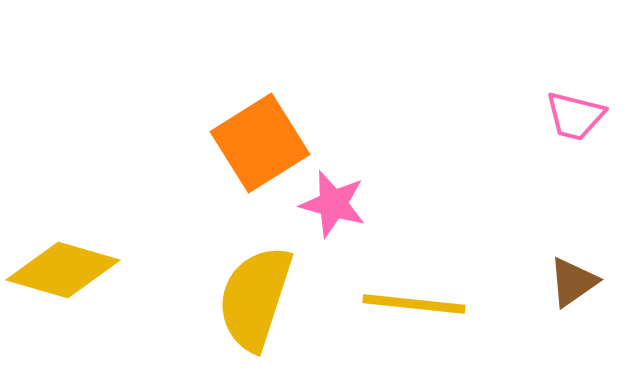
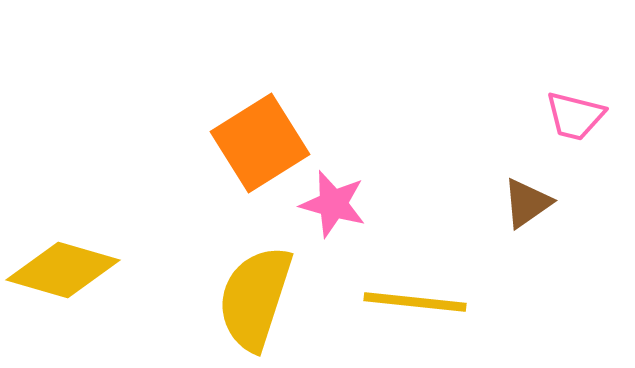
brown triangle: moved 46 px left, 79 px up
yellow line: moved 1 px right, 2 px up
